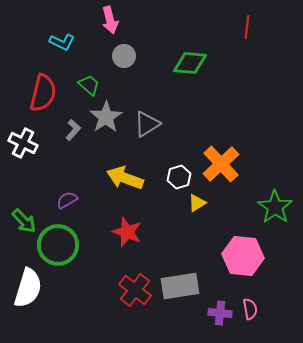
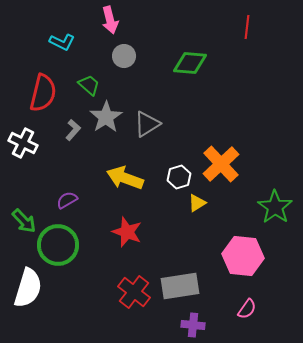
red cross: moved 1 px left, 2 px down
pink semicircle: moved 3 px left; rotated 45 degrees clockwise
purple cross: moved 27 px left, 12 px down
